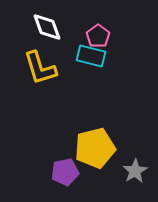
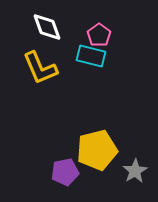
pink pentagon: moved 1 px right, 1 px up
yellow L-shape: rotated 6 degrees counterclockwise
yellow pentagon: moved 2 px right, 2 px down
